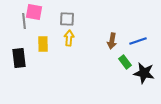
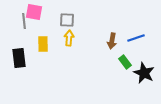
gray square: moved 1 px down
blue line: moved 2 px left, 3 px up
black star: rotated 15 degrees clockwise
